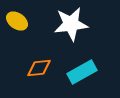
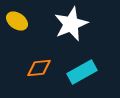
white star: rotated 16 degrees counterclockwise
